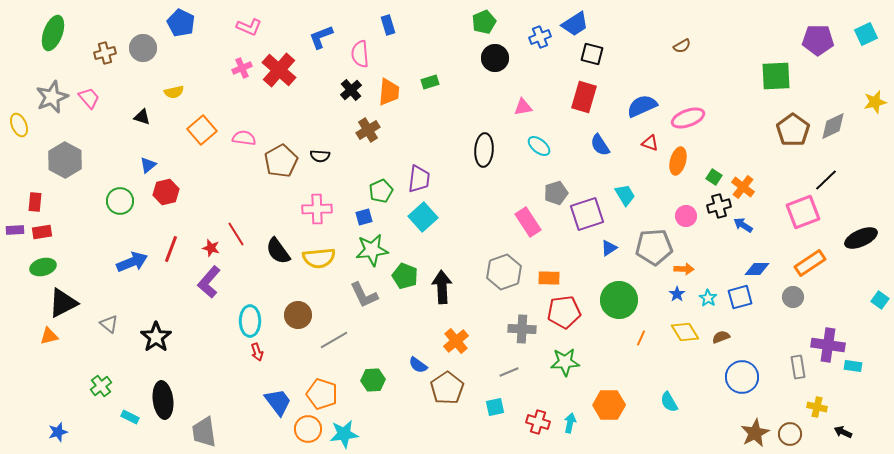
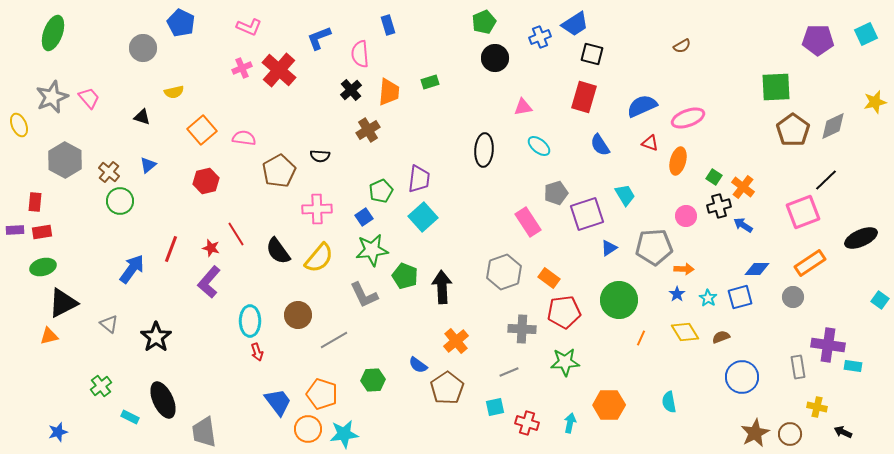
blue L-shape at (321, 37): moved 2 px left, 1 px down
brown cross at (105, 53): moved 4 px right, 119 px down; rotated 35 degrees counterclockwise
green square at (776, 76): moved 11 px down
brown pentagon at (281, 161): moved 2 px left, 10 px down
red hexagon at (166, 192): moved 40 px right, 11 px up
blue square at (364, 217): rotated 18 degrees counterclockwise
yellow semicircle at (319, 258): rotated 44 degrees counterclockwise
blue arrow at (132, 262): moved 7 px down; rotated 32 degrees counterclockwise
orange rectangle at (549, 278): rotated 35 degrees clockwise
black ellipse at (163, 400): rotated 18 degrees counterclockwise
cyan semicircle at (669, 402): rotated 20 degrees clockwise
red cross at (538, 422): moved 11 px left, 1 px down
